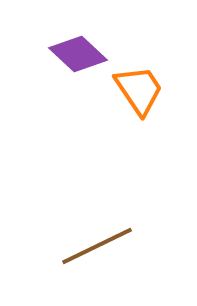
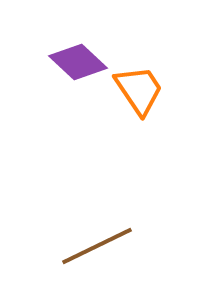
purple diamond: moved 8 px down
